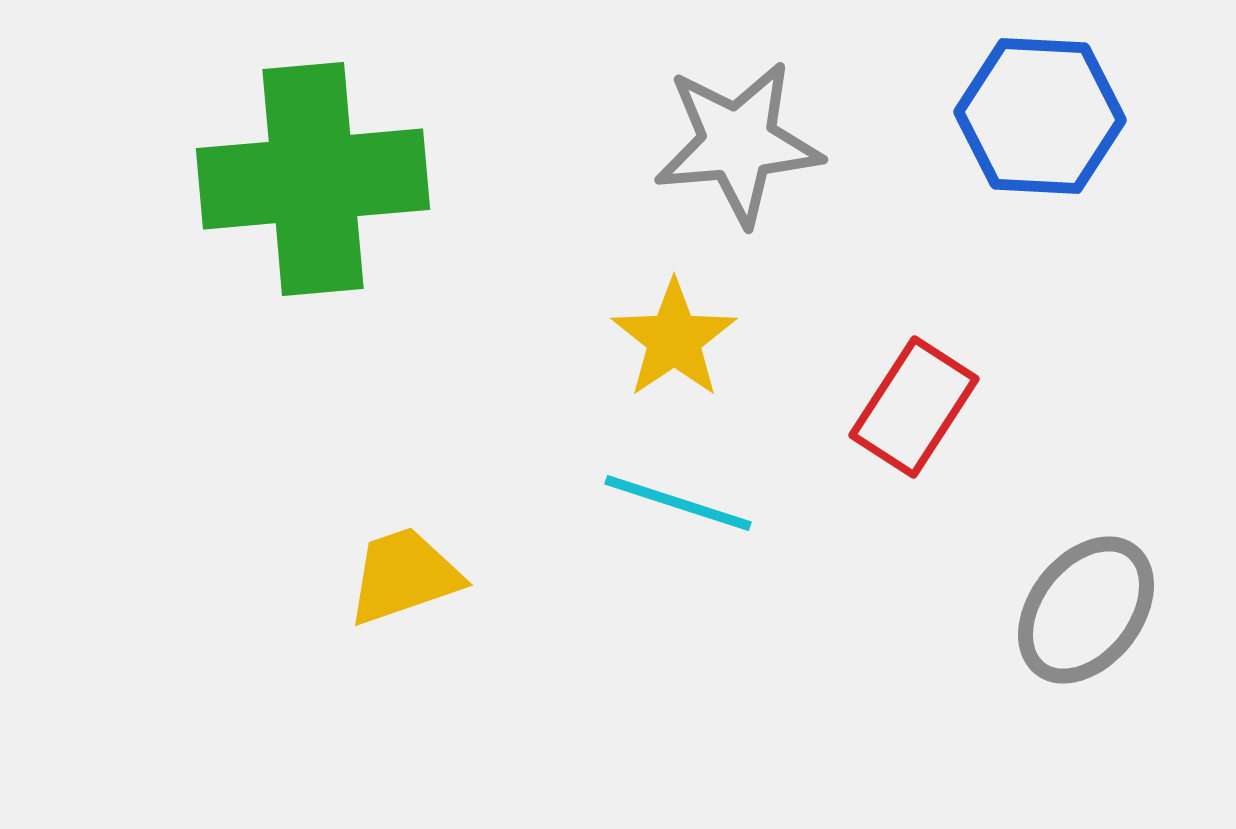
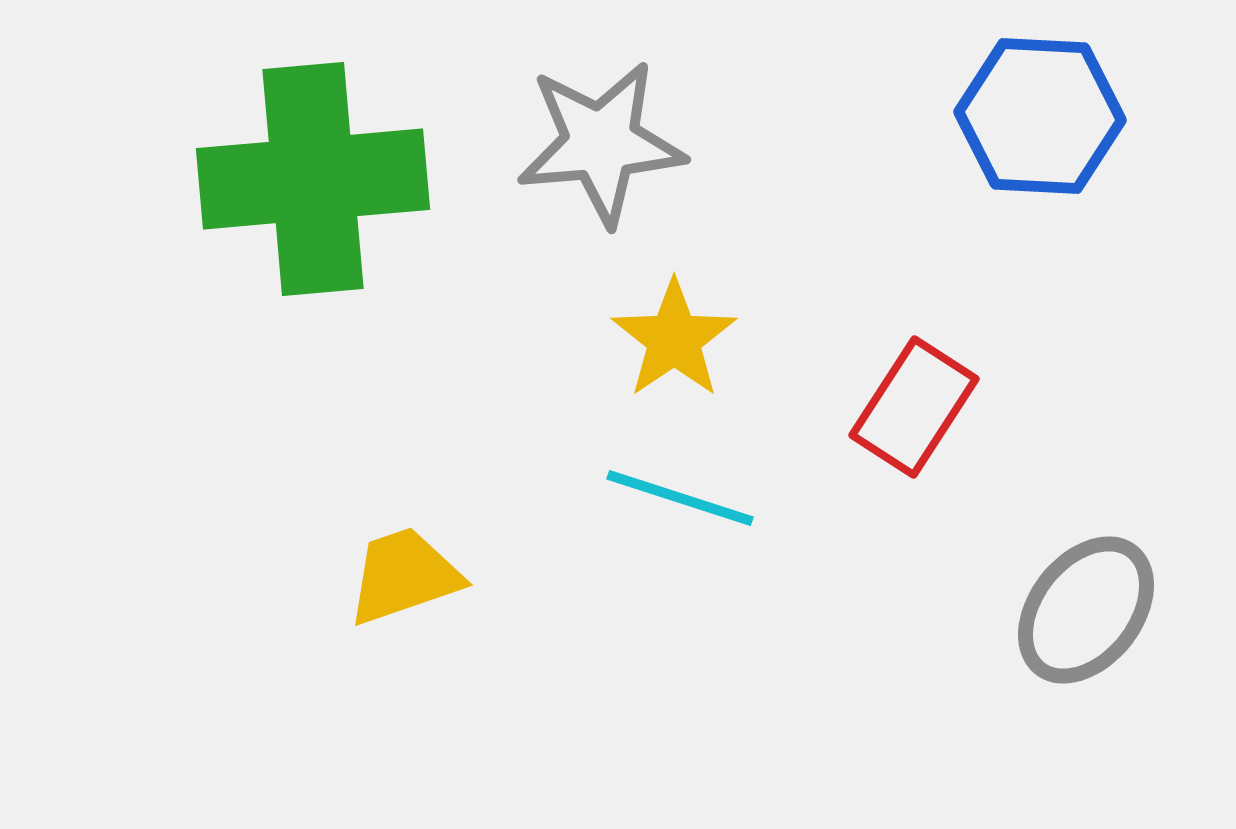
gray star: moved 137 px left
cyan line: moved 2 px right, 5 px up
